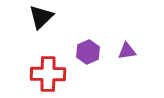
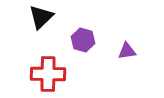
purple hexagon: moved 5 px left, 12 px up; rotated 20 degrees counterclockwise
